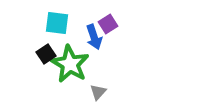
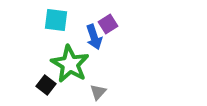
cyan square: moved 1 px left, 3 px up
black square: moved 31 px down; rotated 18 degrees counterclockwise
